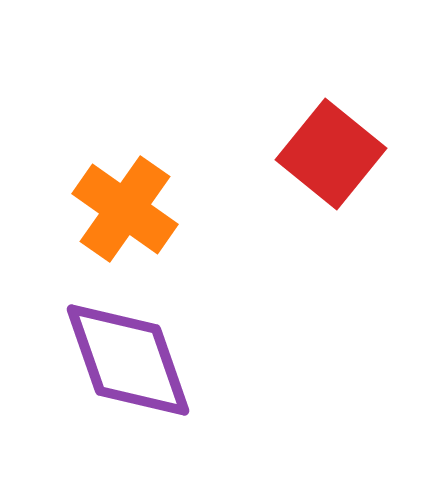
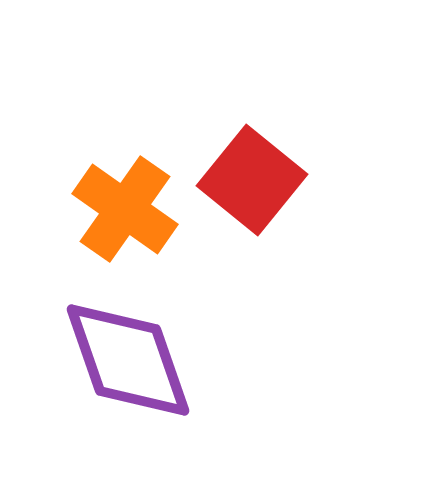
red square: moved 79 px left, 26 px down
